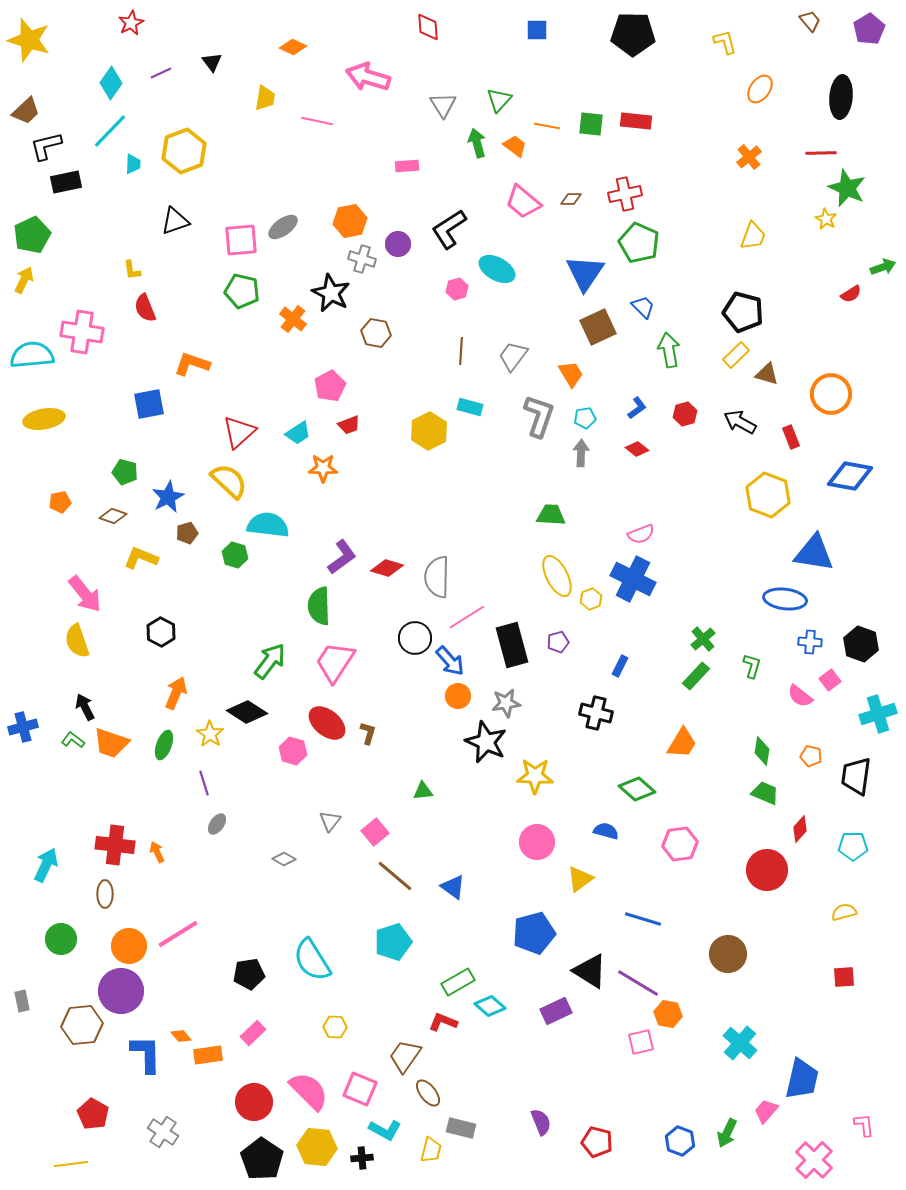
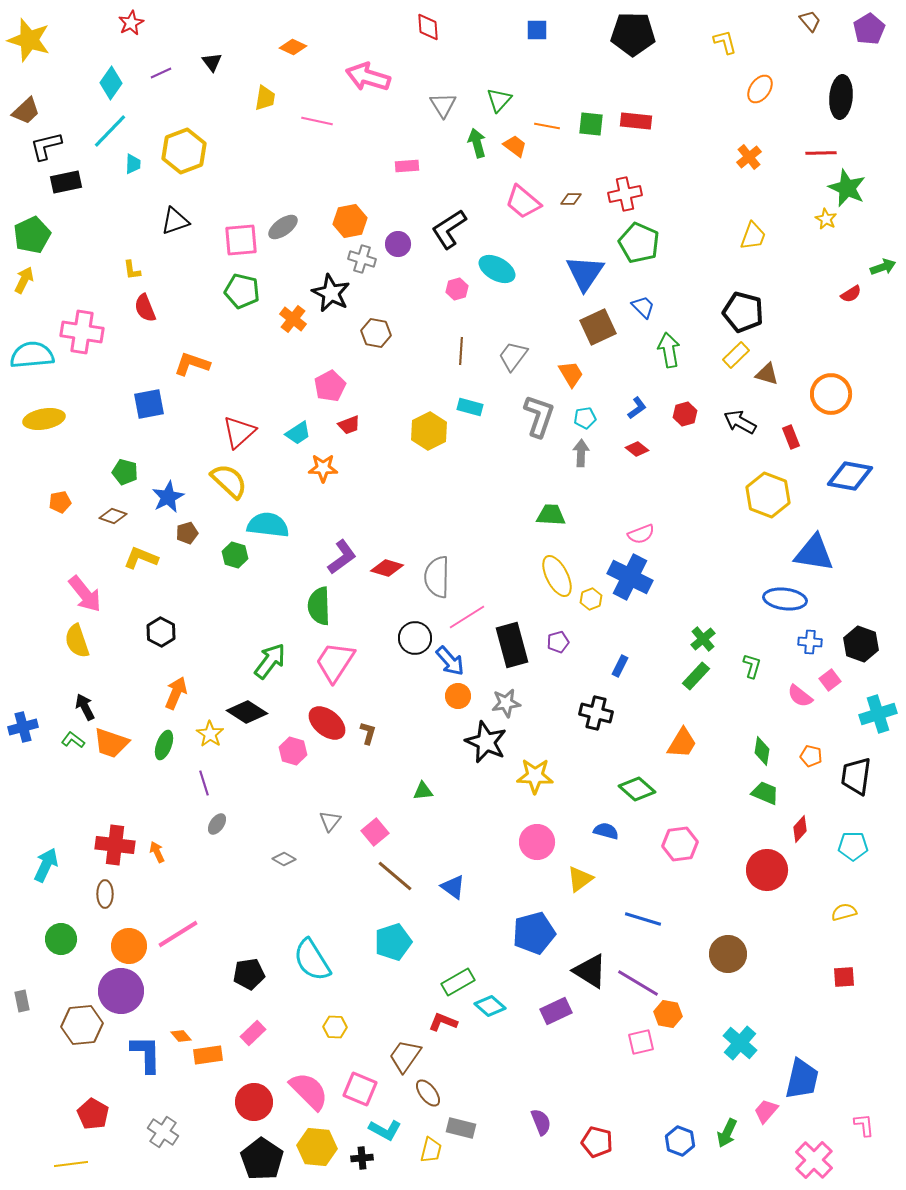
blue cross at (633, 579): moved 3 px left, 2 px up
